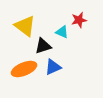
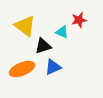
orange ellipse: moved 2 px left
